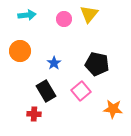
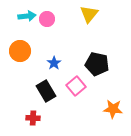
cyan arrow: moved 1 px down
pink circle: moved 17 px left
pink square: moved 5 px left, 5 px up
red cross: moved 1 px left, 4 px down
